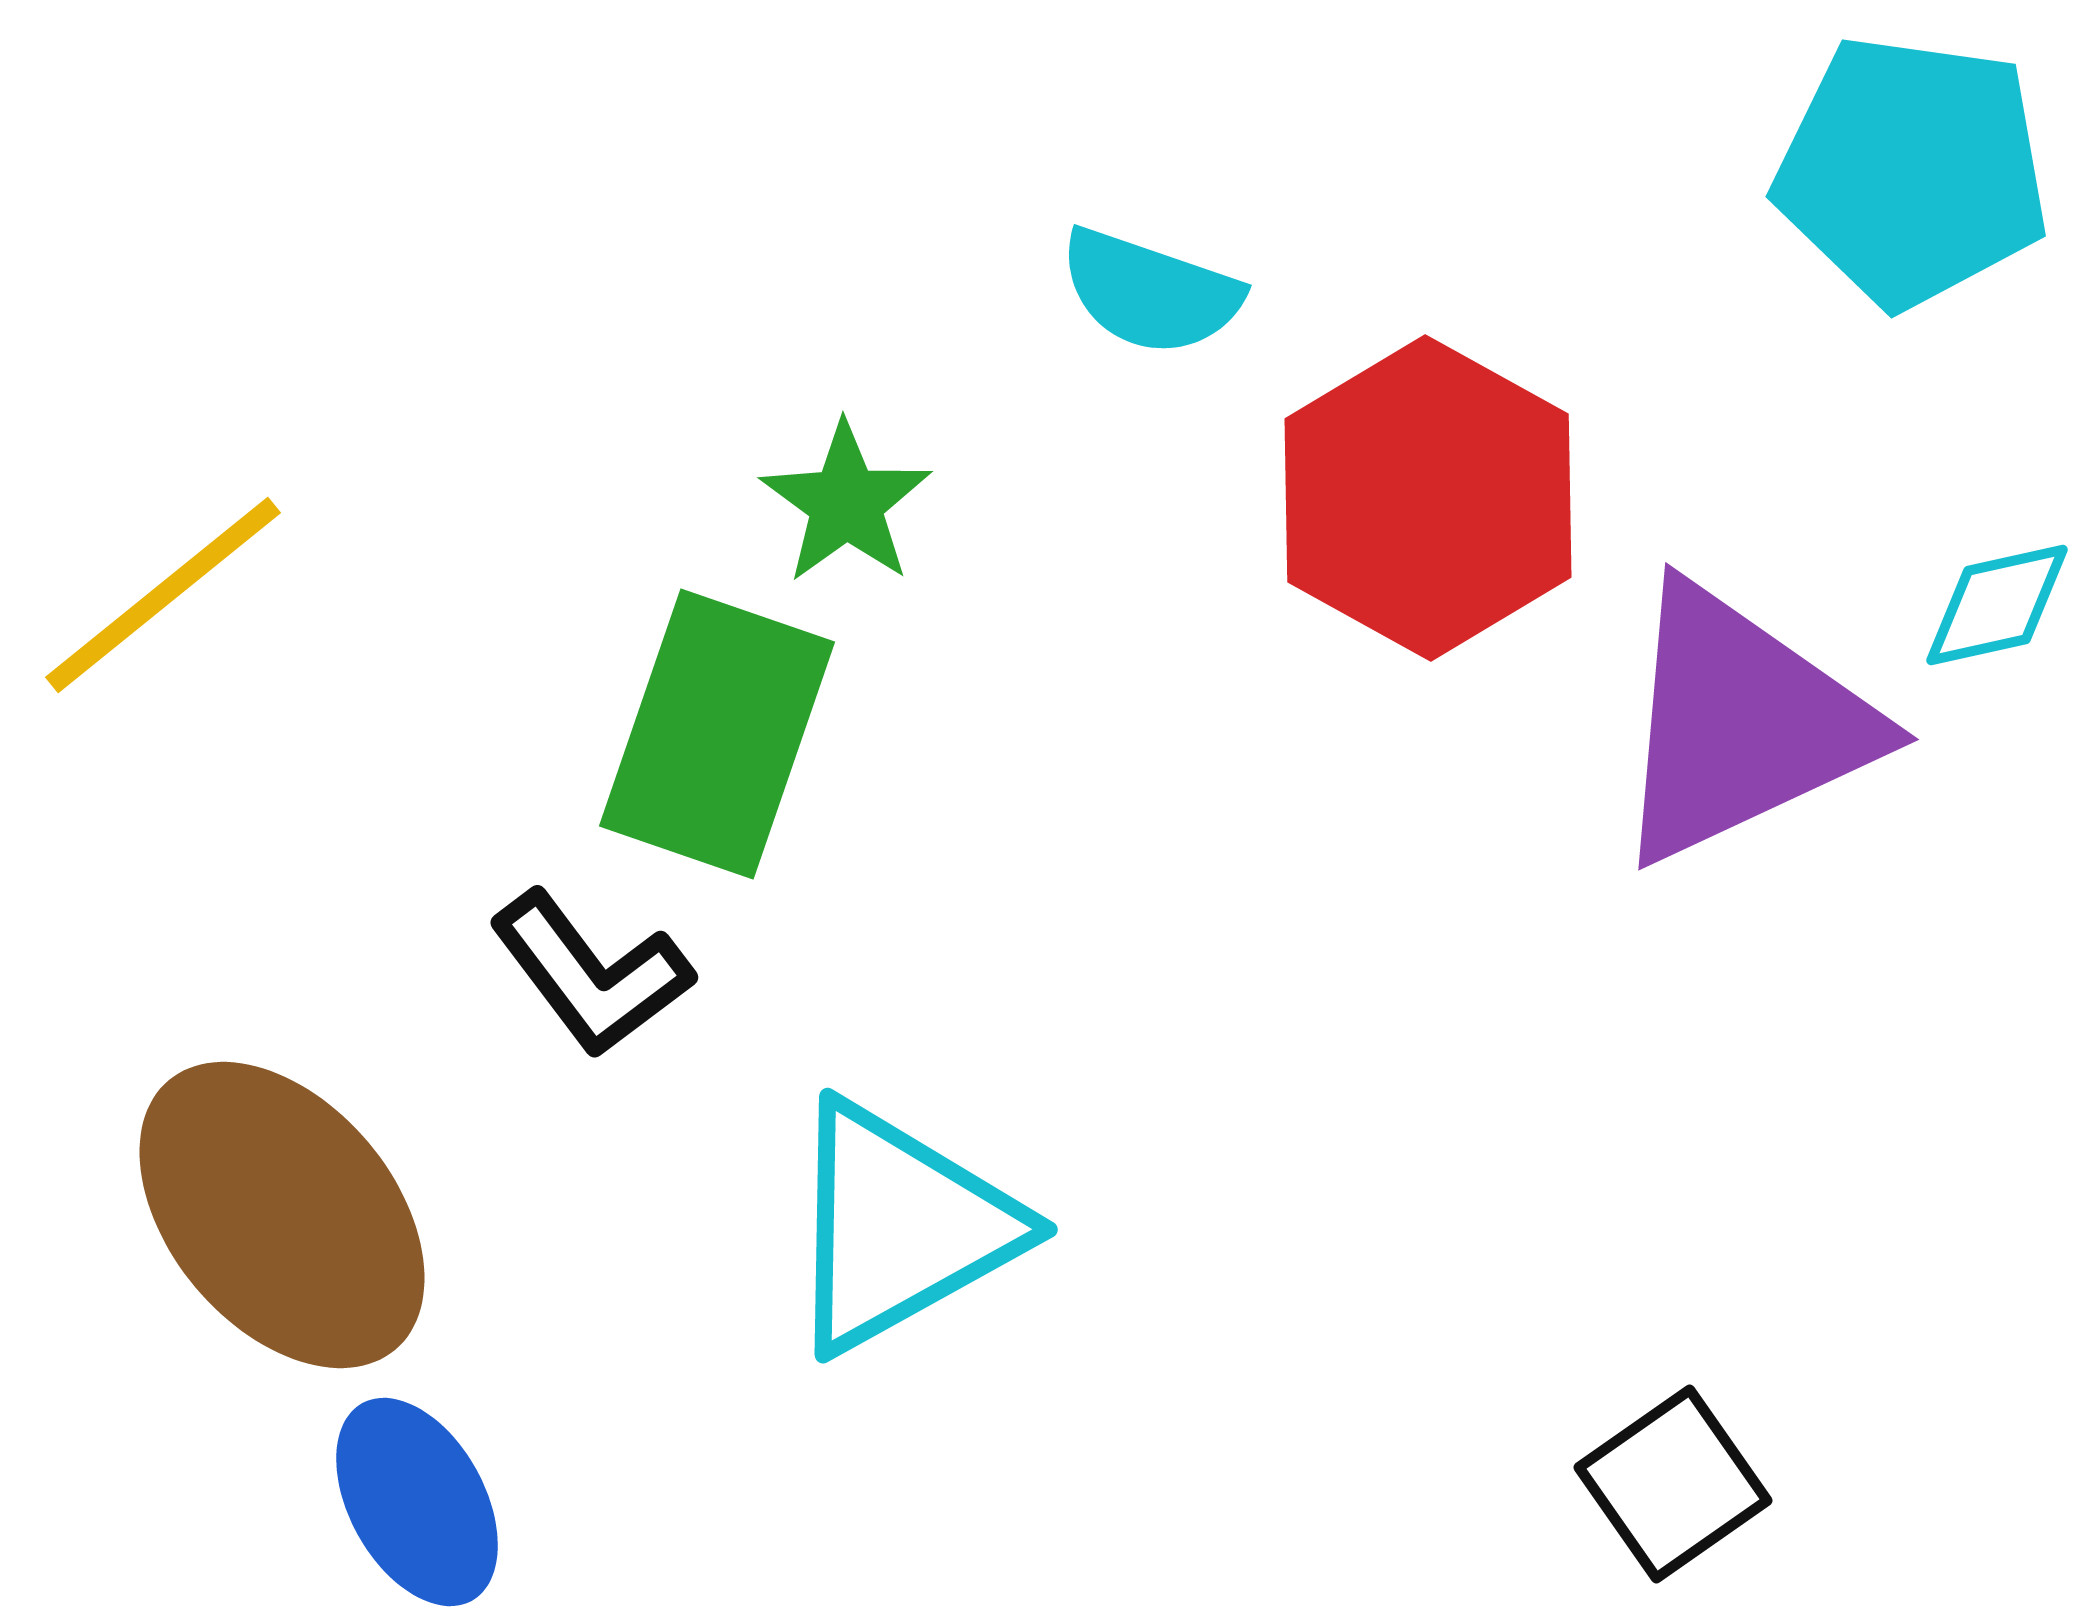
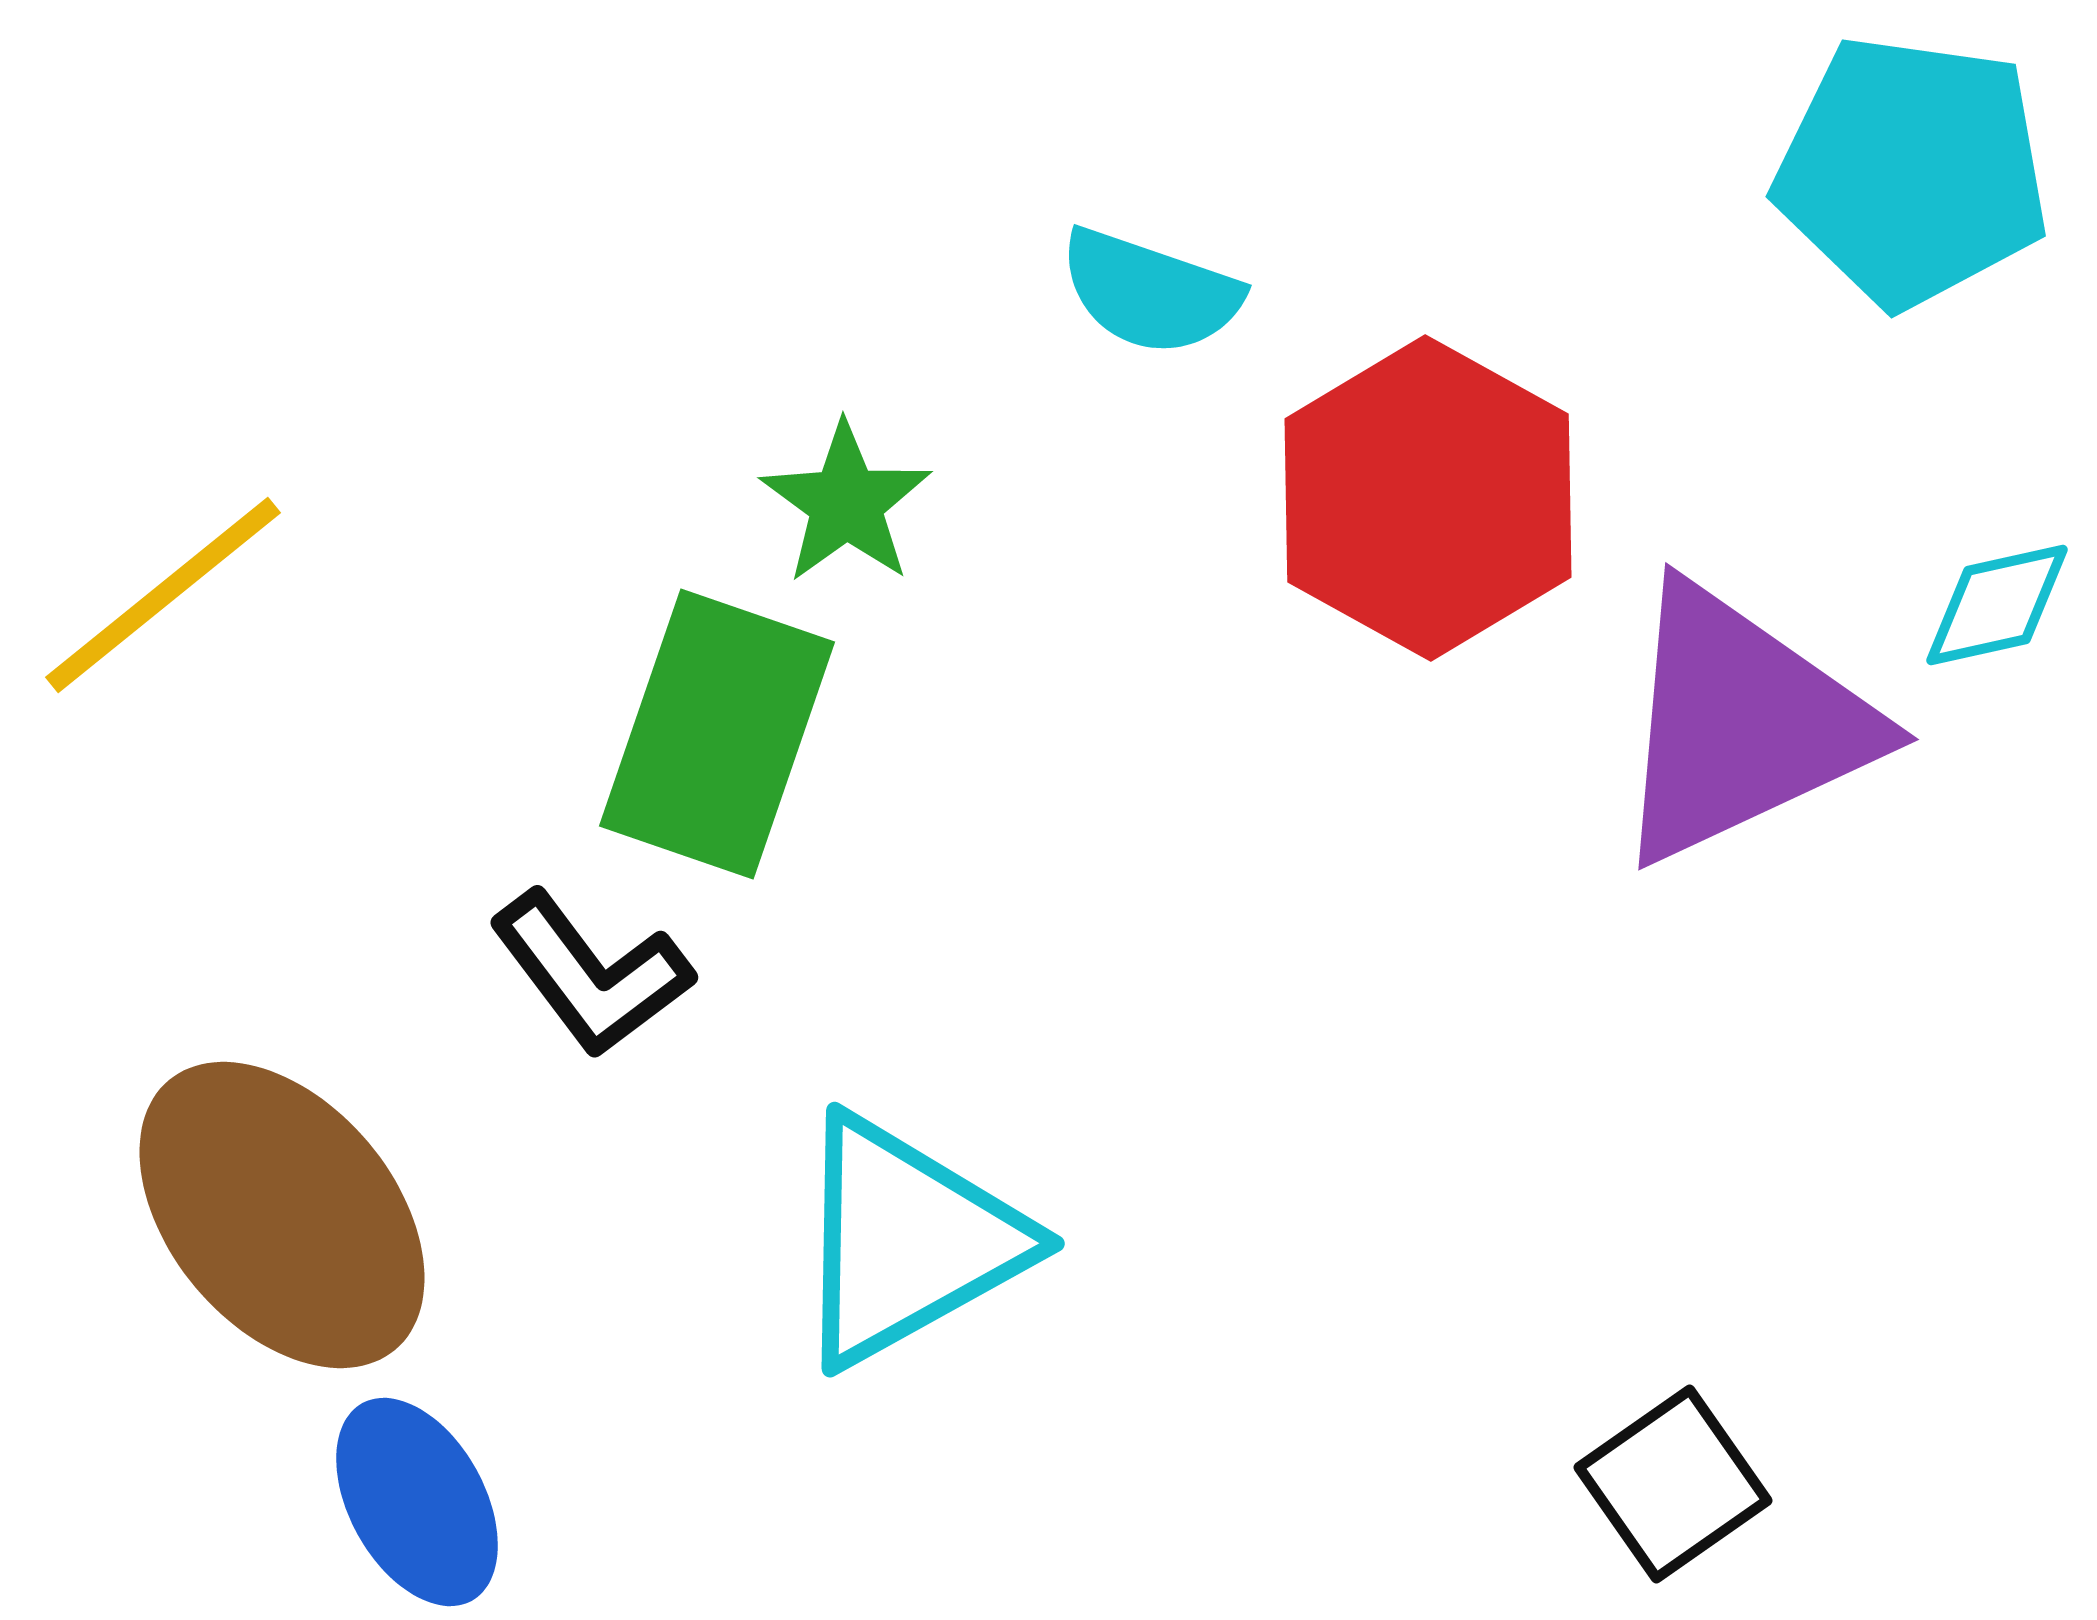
cyan triangle: moved 7 px right, 14 px down
